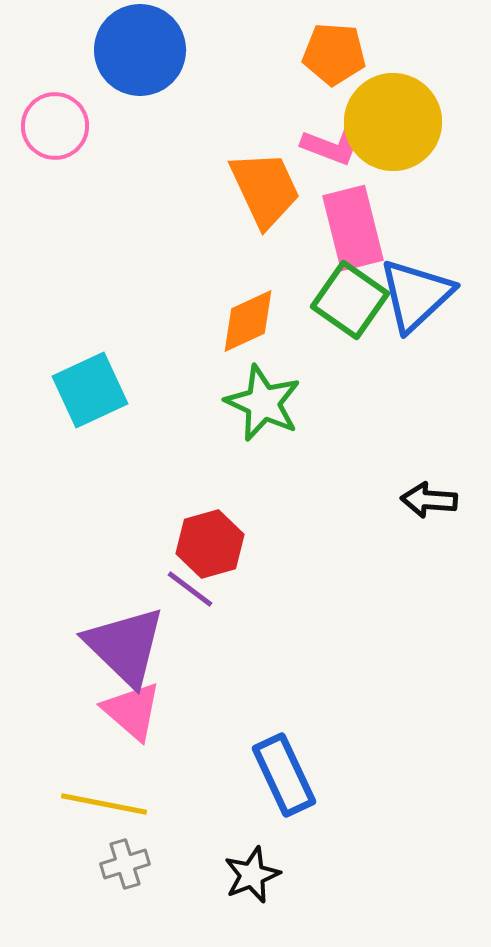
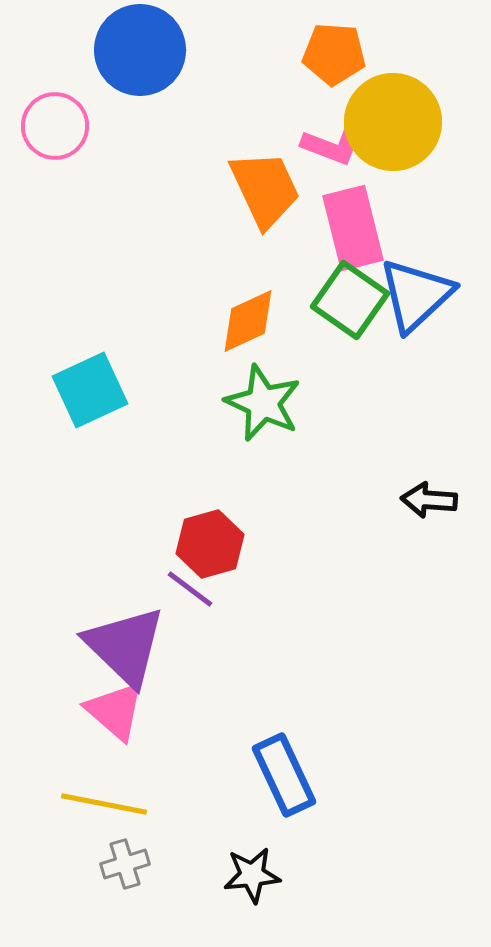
pink triangle: moved 17 px left
black star: rotated 16 degrees clockwise
